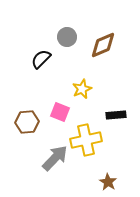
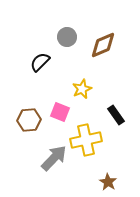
black semicircle: moved 1 px left, 3 px down
black rectangle: rotated 60 degrees clockwise
brown hexagon: moved 2 px right, 2 px up
gray arrow: moved 1 px left
